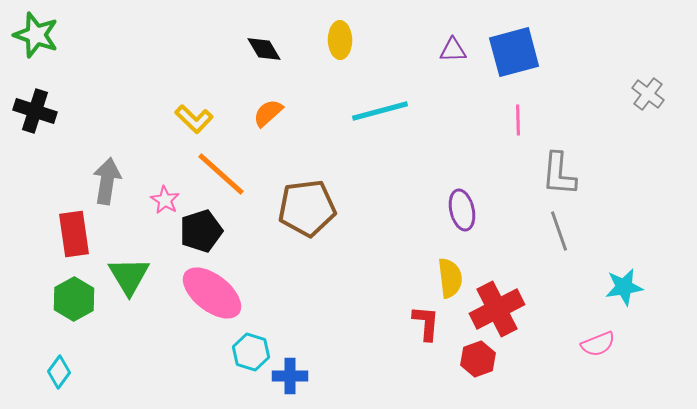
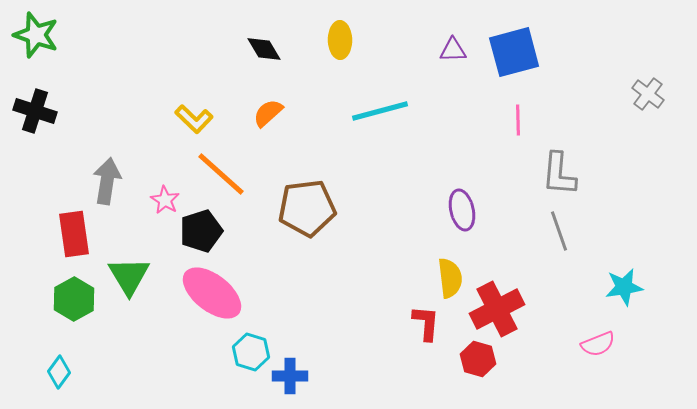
red hexagon: rotated 24 degrees counterclockwise
